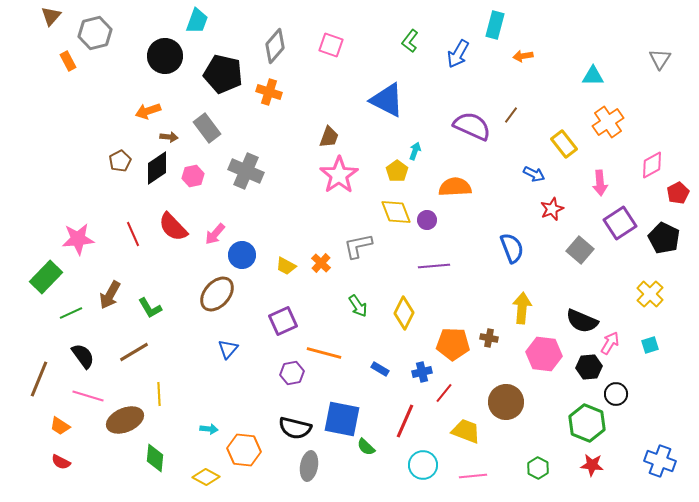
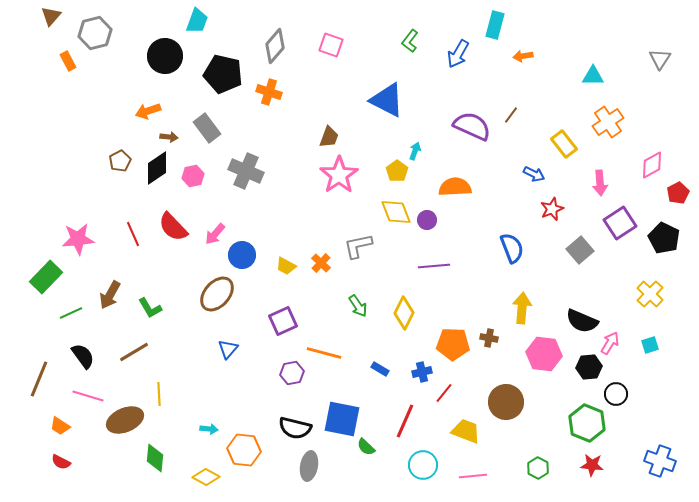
gray square at (580, 250): rotated 8 degrees clockwise
